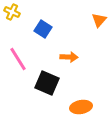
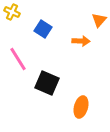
orange arrow: moved 12 px right, 16 px up
orange ellipse: rotated 65 degrees counterclockwise
